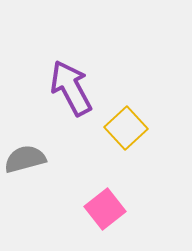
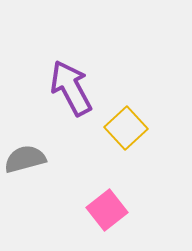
pink square: moved 2 px right, 1 px down
